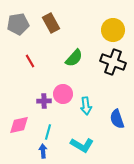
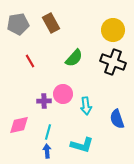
cyan L-shape: rotated 15 degrees counterclockwise
blue arrow: moved 4 px right
